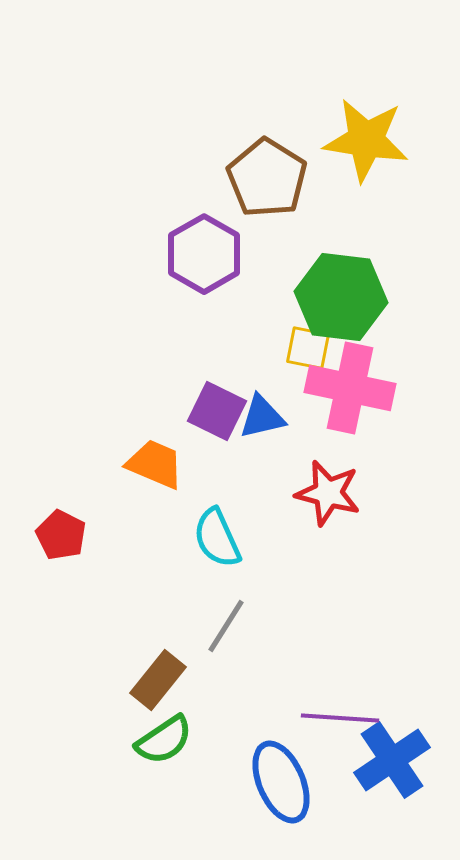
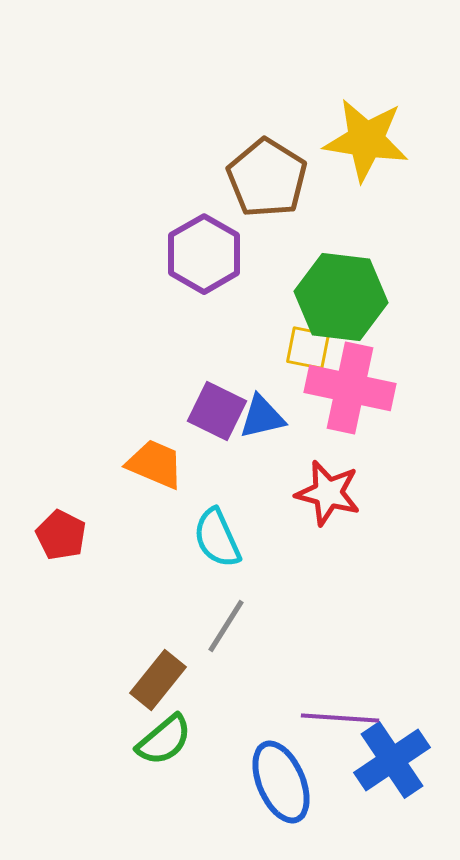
green semicircle: rotated 6 degrees counterclockwise
